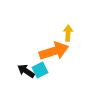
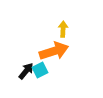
yellow arrow: moved 5 px left, 4 px up
black arrow: rotated 96 degrees clockwise
